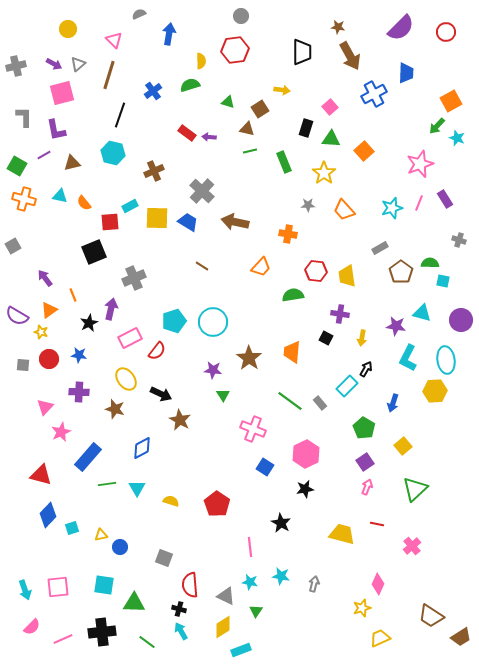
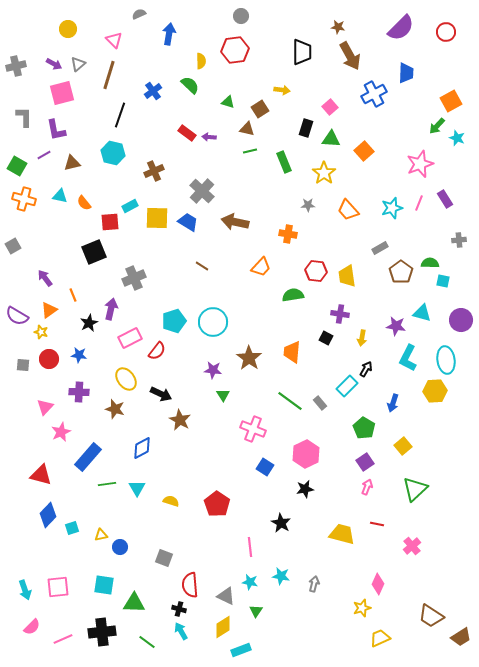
green semicircle at (190, 85): rotated 60 degrees clockwise
orange trapezoid at (344, 210): moved 4 px right
gray cross at (459, 240): rotated 24 degrees counterclockwise
